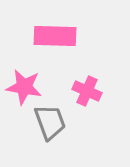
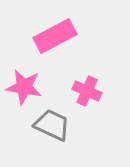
pink rectangle: rotated 30 degrees counterclockwise
gray trapezoid: moved 2 px right, 3 px down; rotated 45 degrees counterclockwise
